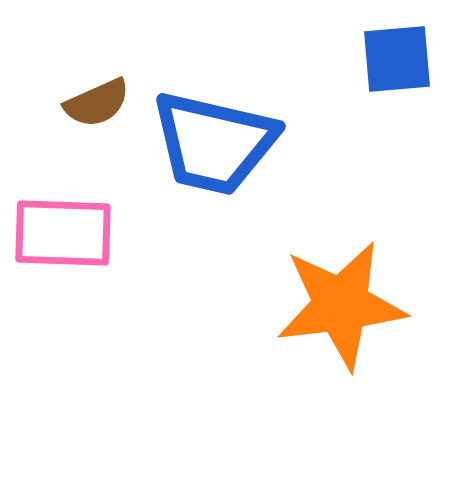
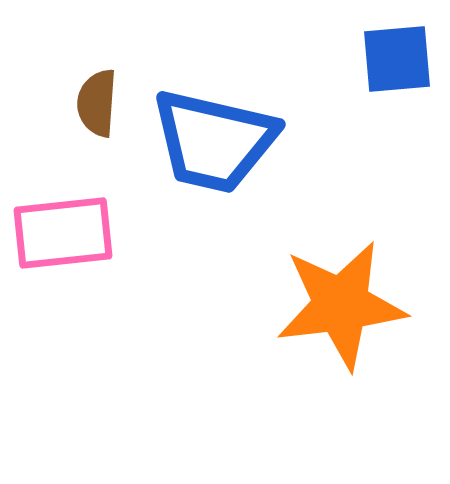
brown semicircle: rotated 118 degrees clockwise
blue trapezoid: moved 2 px up
pink rectangle: rotated 8 degrees counterclockwise
